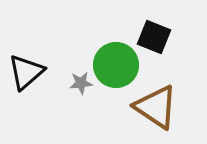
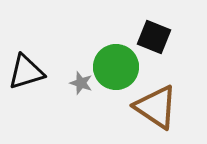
green circle: moved 2 px down
black triangle: rotated 24 degrees clockwise
gray star: rotated 25 degrees clockwise
